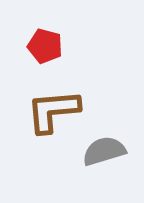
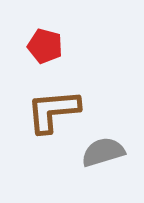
gray semicircle: moved 1 px left, 1 px down
